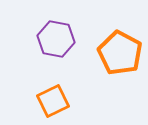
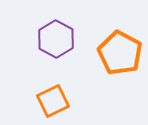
purple hexagon: rotated 18 degrees clockwise
